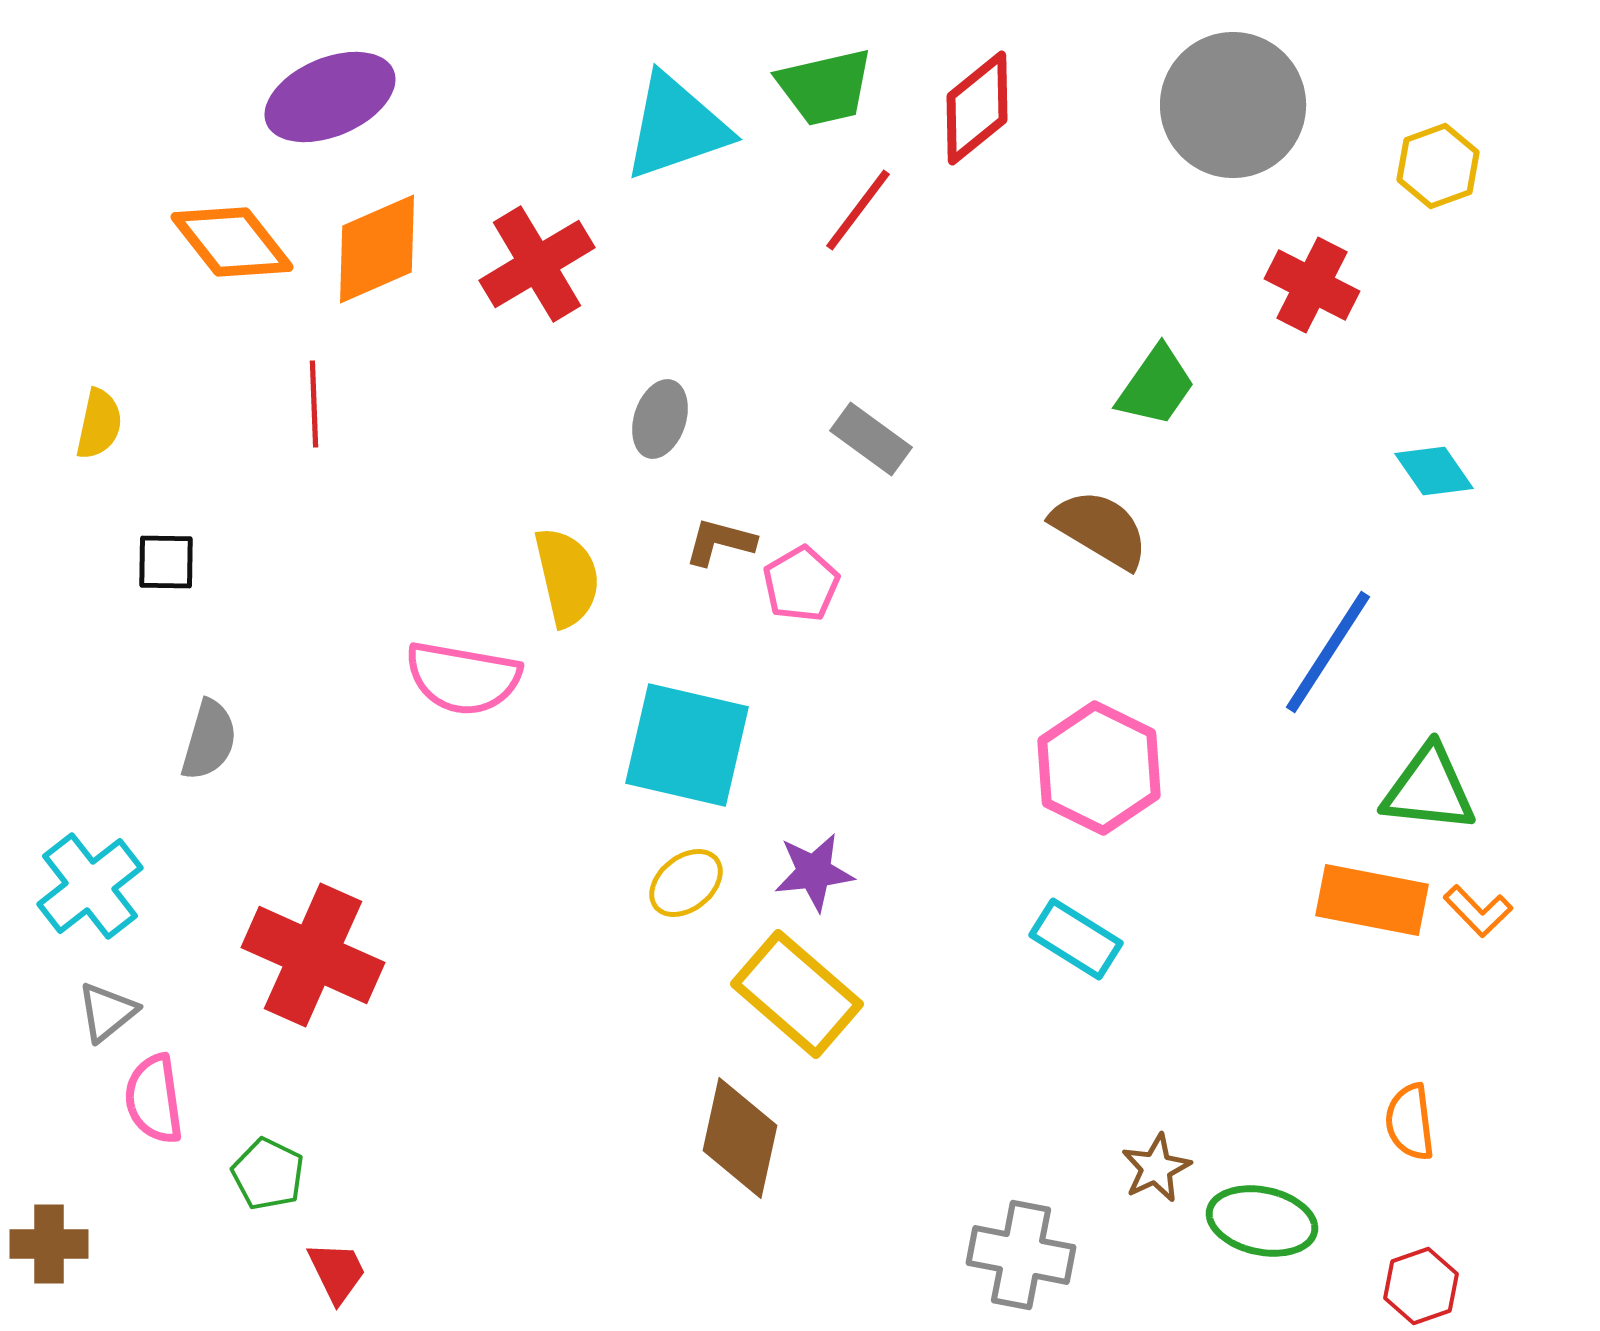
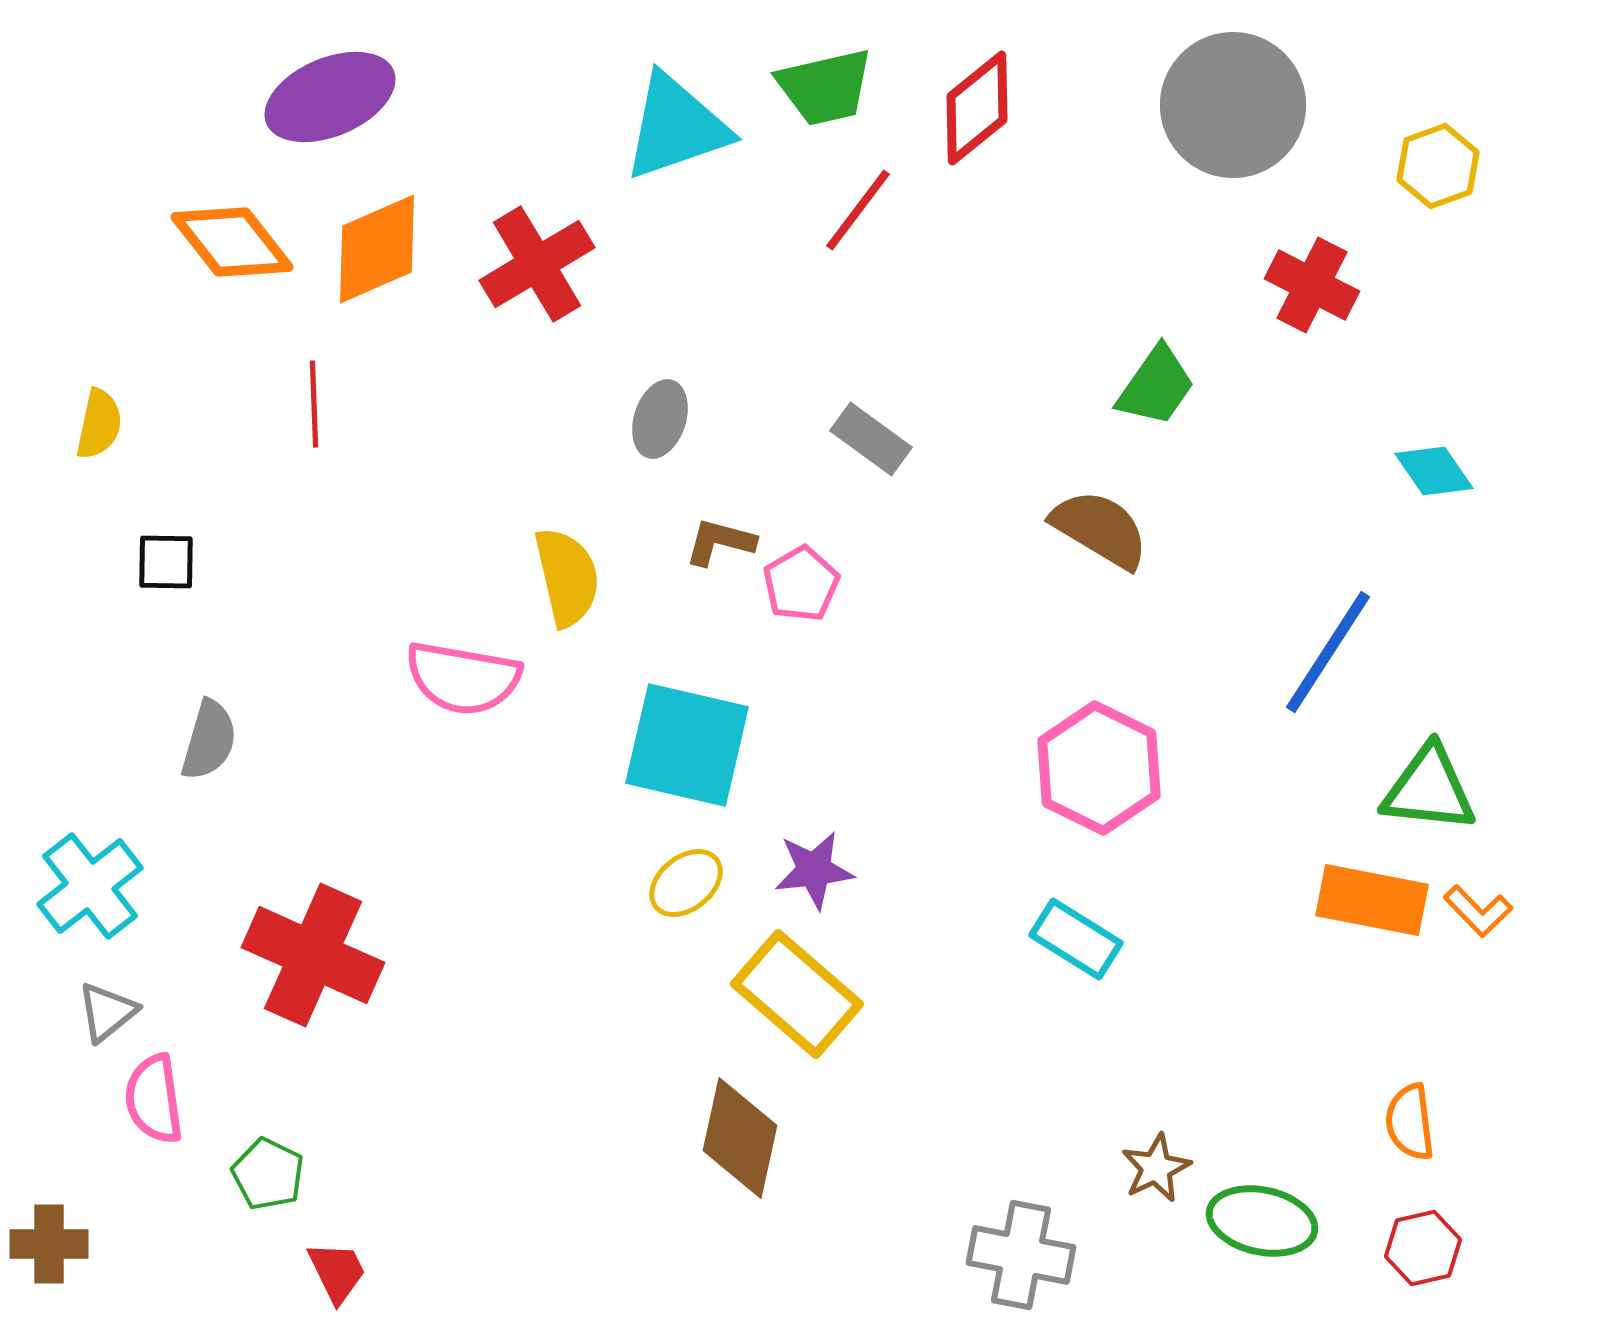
purple star at (814, 872): moved 2 px up
red hexagon at (1421, 1286): moved 2 px right, 38 px up; rotated 6 degrees clockwise
